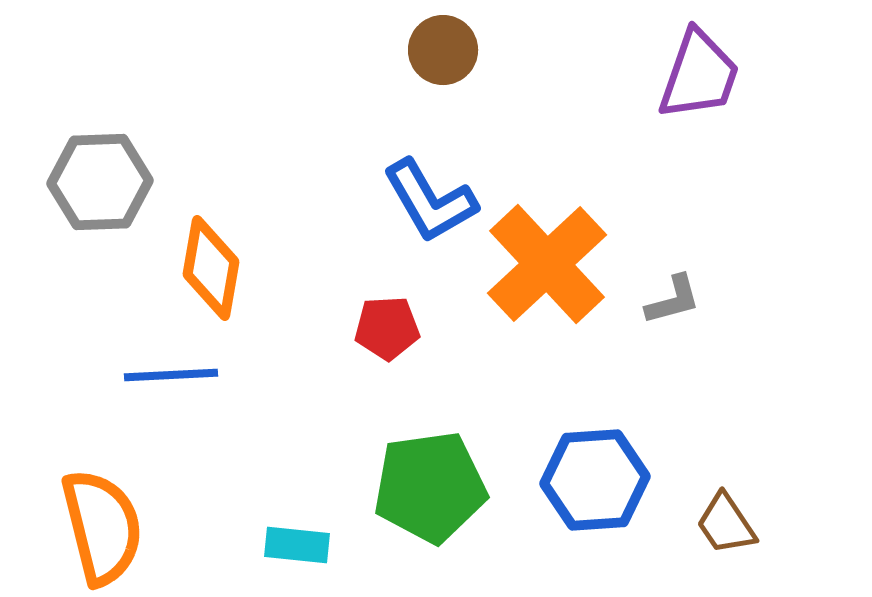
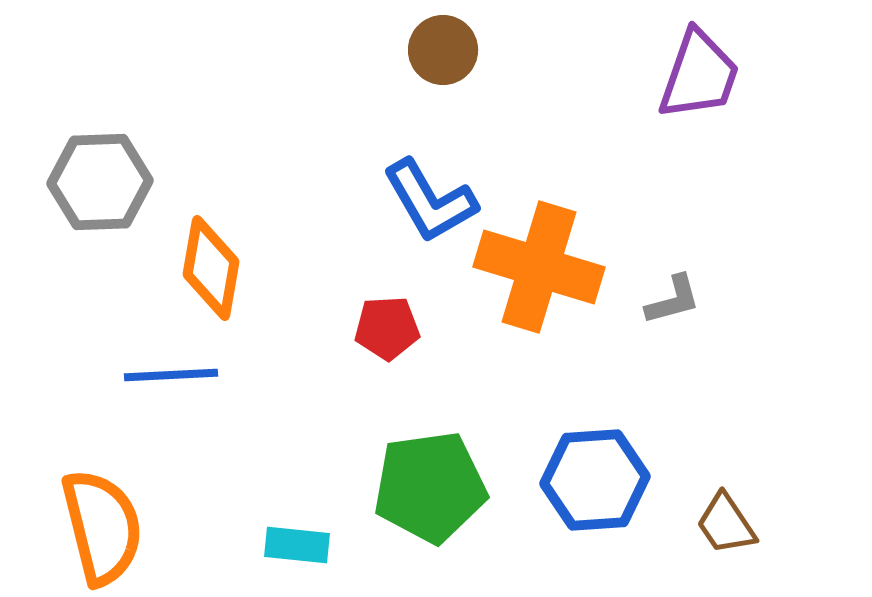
orange cross: moved 8 px left, 3 px down; rotated 30 degrees counterclockwise
